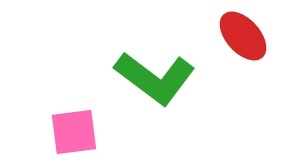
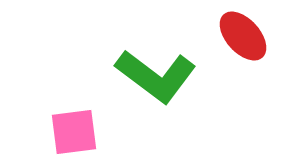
green L-shape: moved 1 px right, 2 px up
